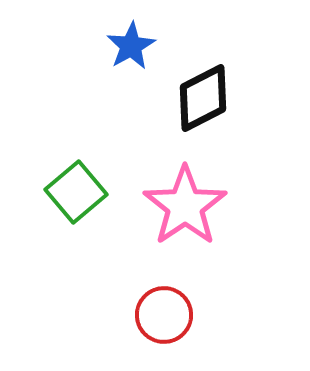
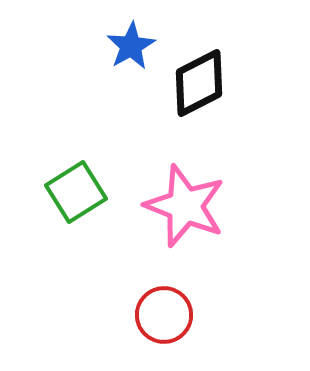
black diamond: moved 4 px left, 15 px up
green square: rotated 8 degrees clockwise
pink star: rotated 16 degrees counterclockwise
